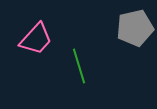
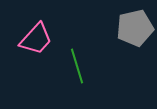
green line: moved 2 px left
